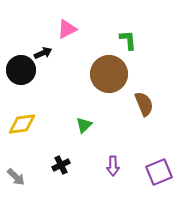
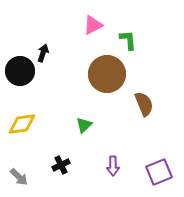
pink triangle: moved 26 px right, 4 px up
black arrow: rotated 48 degrees counterclockwise
black circle: moved 1 px left, 1 px down
brown circle: moved 2 px left
gray arrow: moved 3 px right
